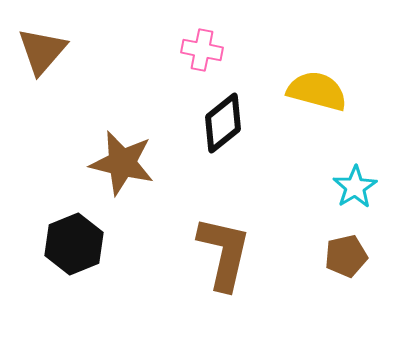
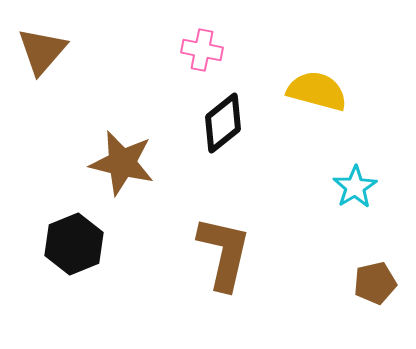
brown pentagon: moved 29 px right, 27 px down
